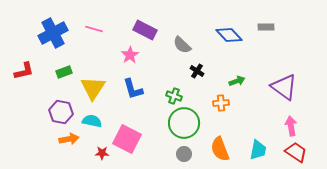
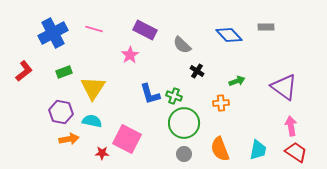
red L-shape: rotated 25 degrees counterclockwise
blue L-shape: moved 17 px right, 5 px down
